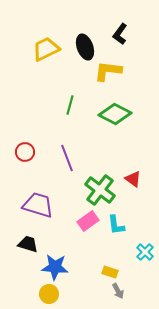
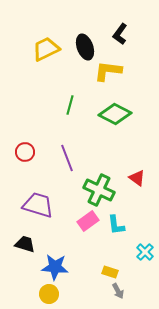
red triangle: moved 4 px right, 1 px up
green cross: moved 1 px left; rotated 12 degrees counterclockwise
black trapezoid: moved 3 px left
